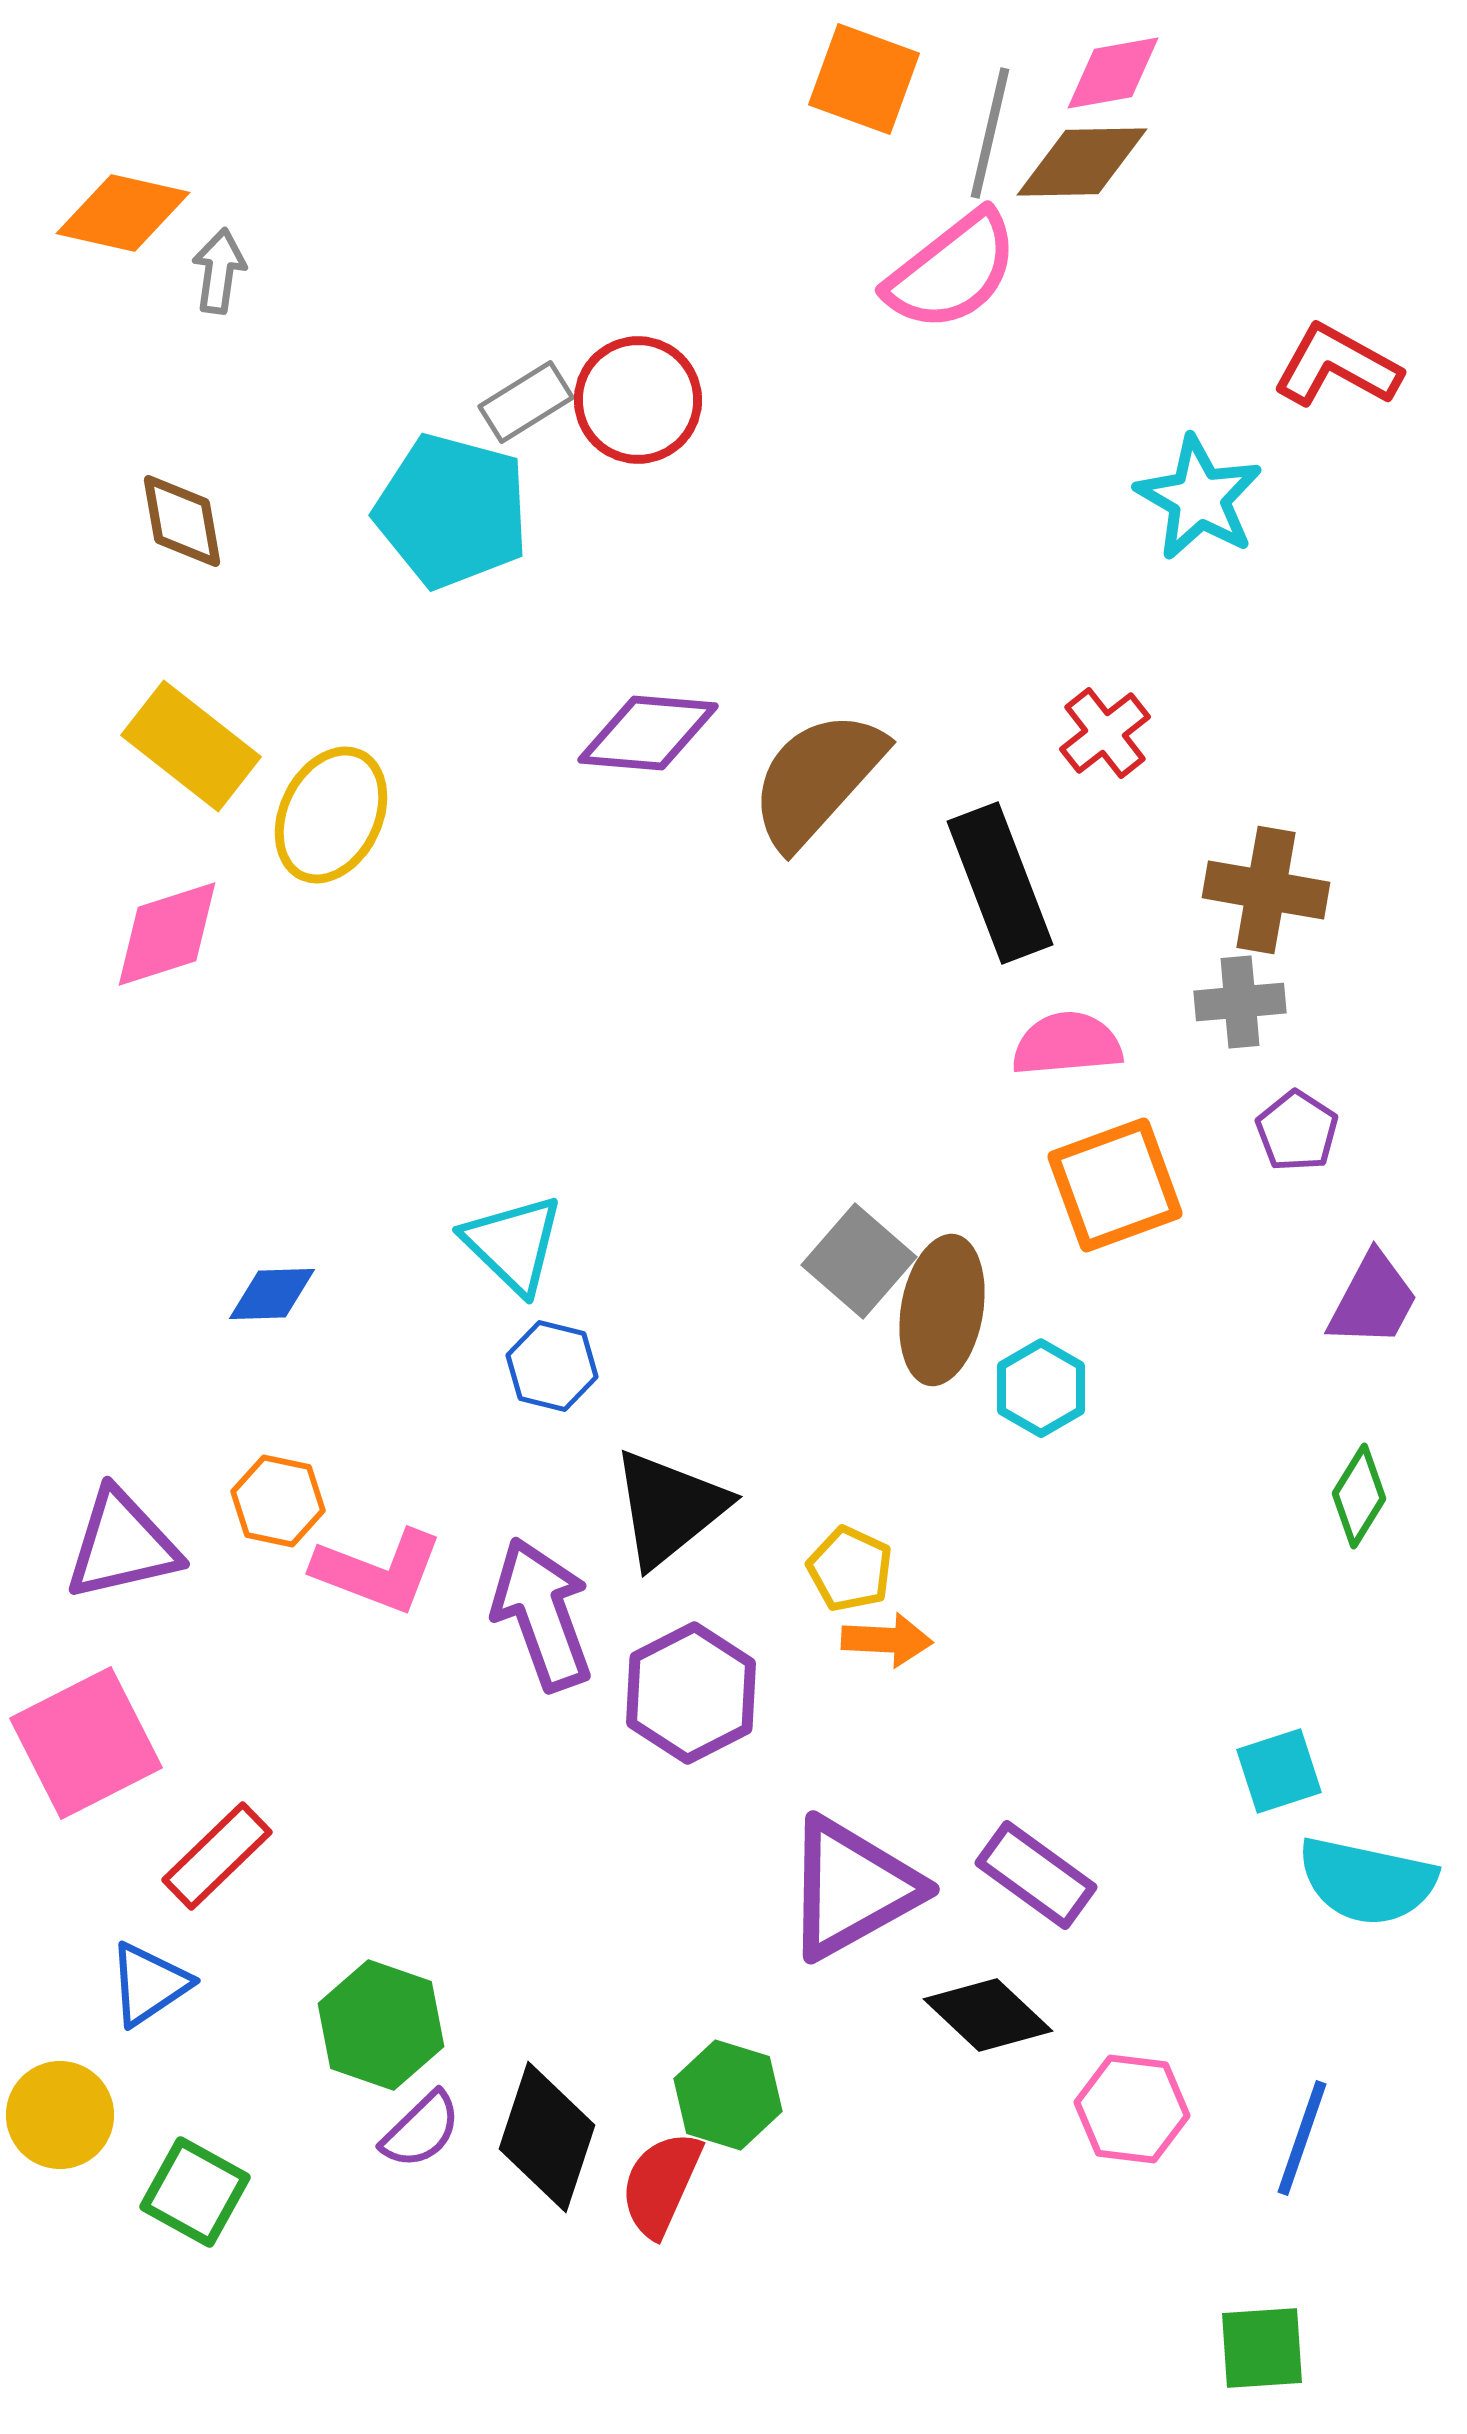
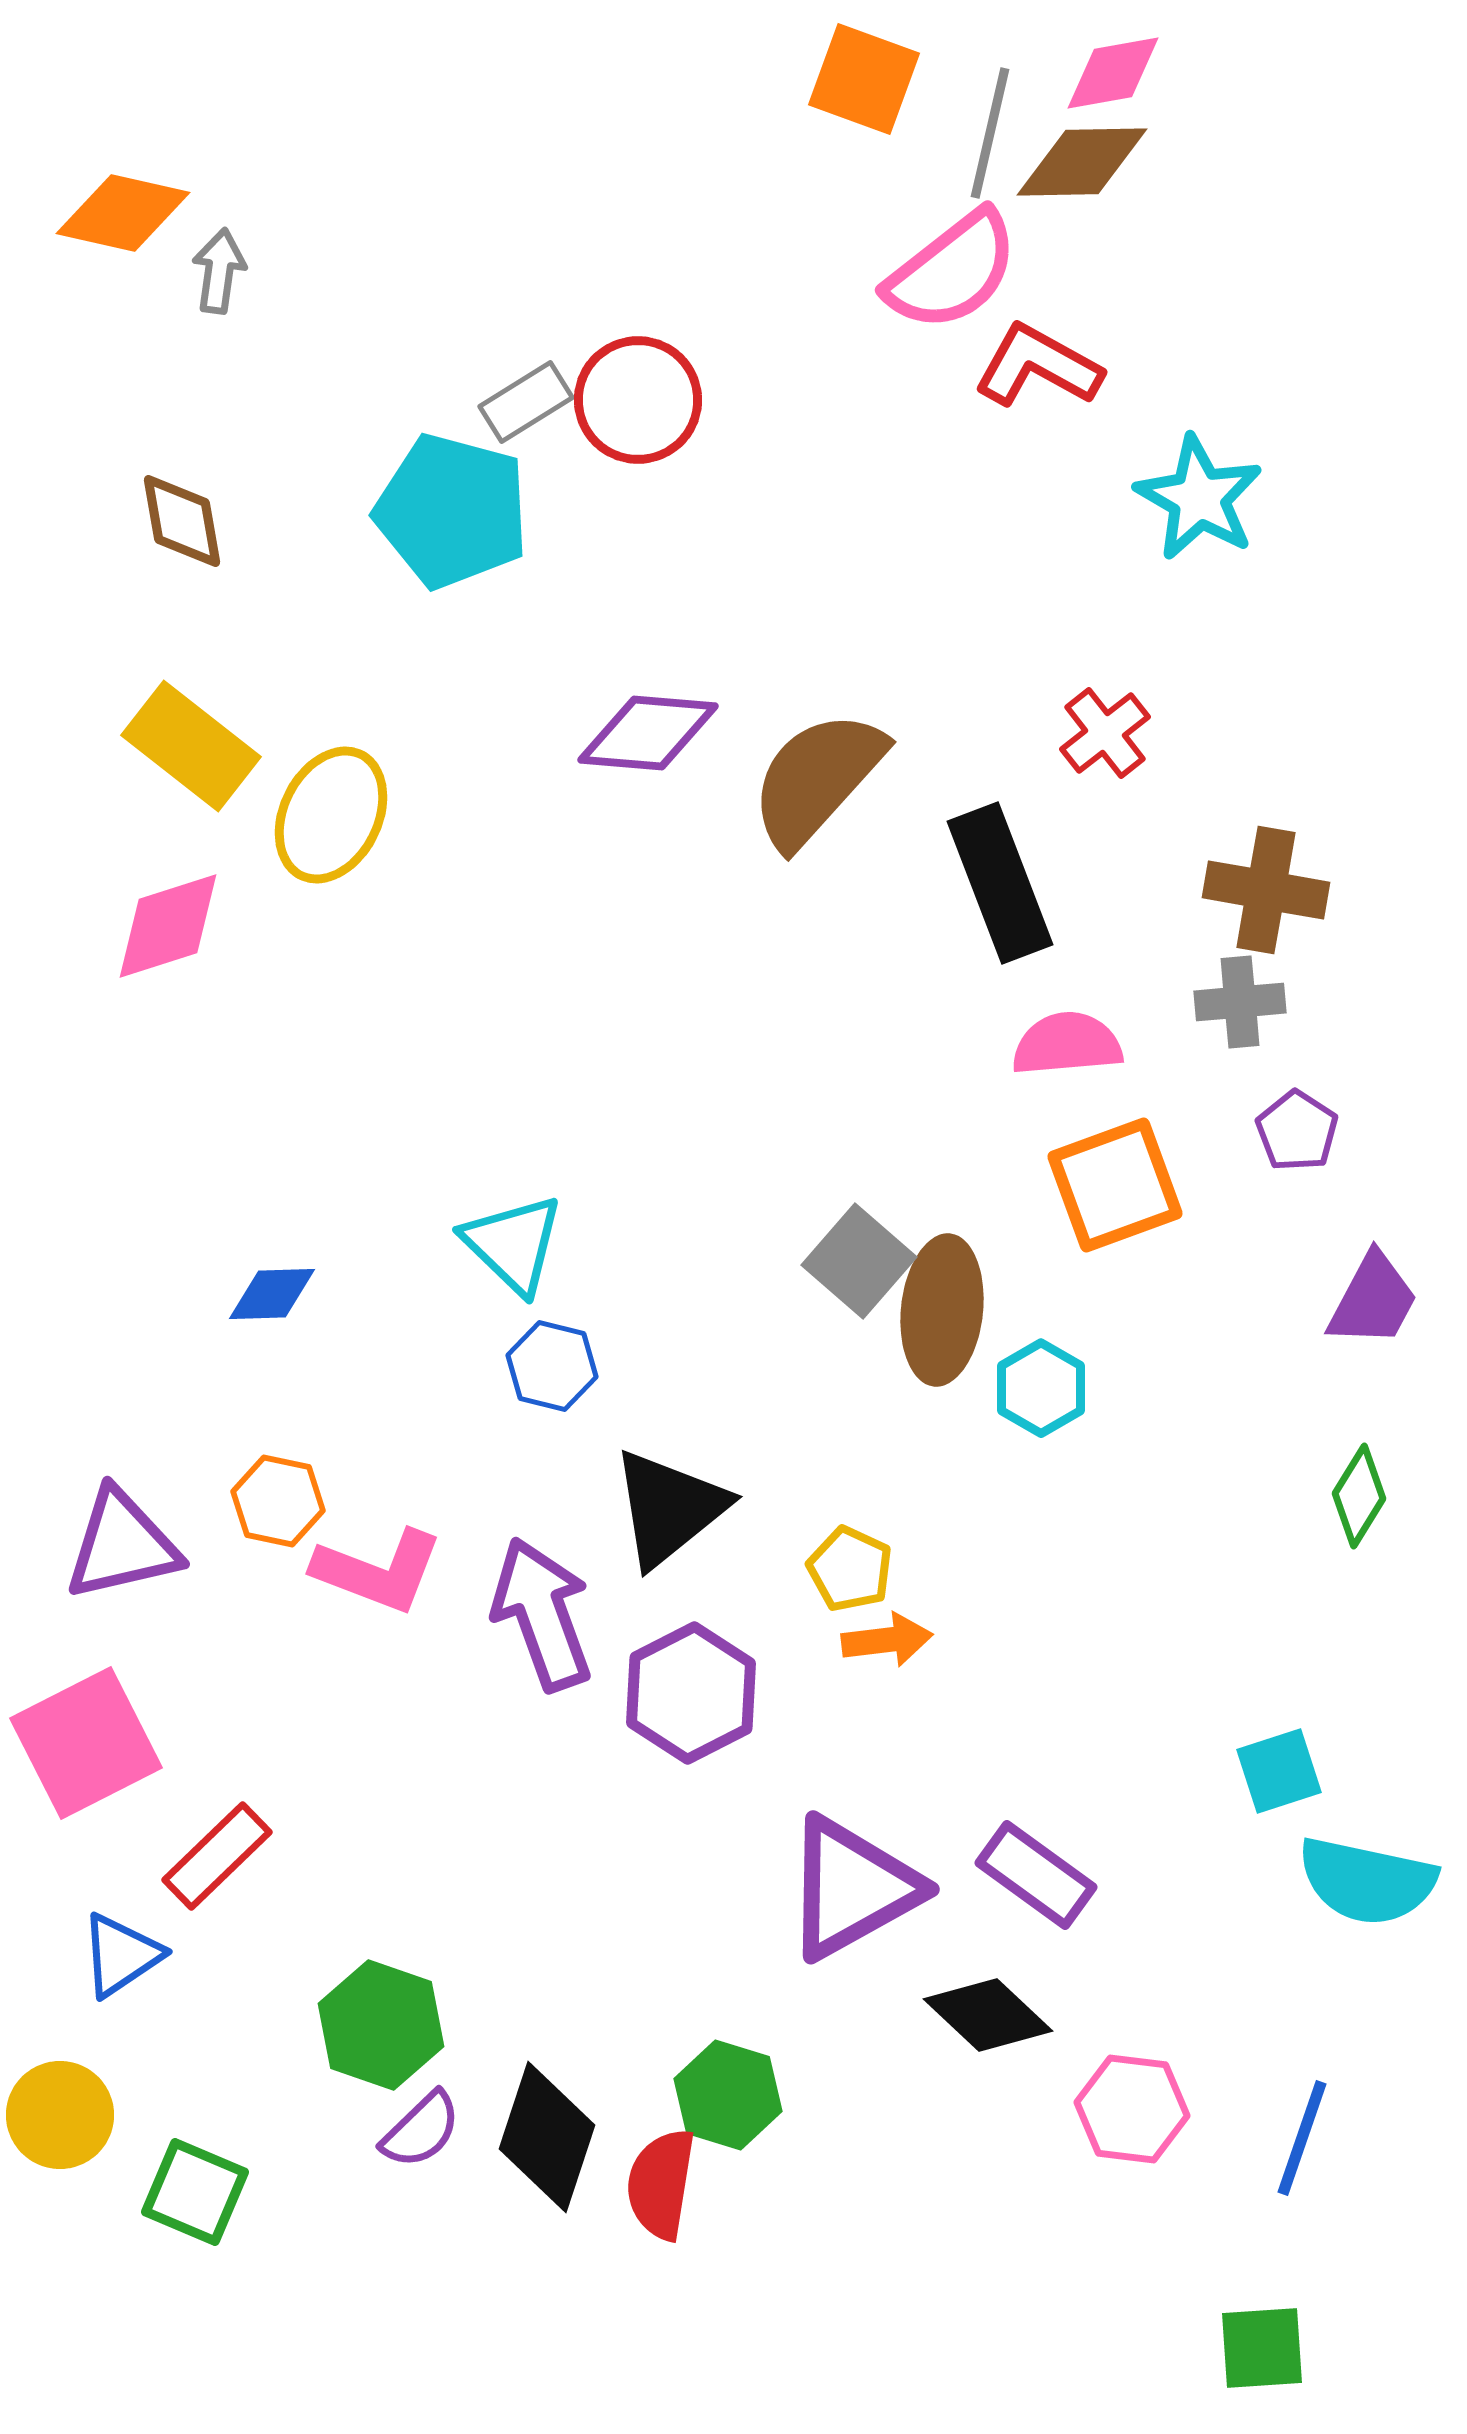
red L-shape at (1337, 366): moved 299 px left
pink diamond at (167, 934): moved 1 px right, 8 px up
brown ellipse at (942, 1310): rotated 4 degrees counterclockwise
orange arrow at (887, 1640): rotated 10 degrees counterclockwise
blue triangle at (149, 1984): moved 28 px left, 29 px up
red semicircle at (661, 2184): rotated 15 degrees counterclockwise
green square at (195, 2192): rotated 6 degrees counterclockwise
